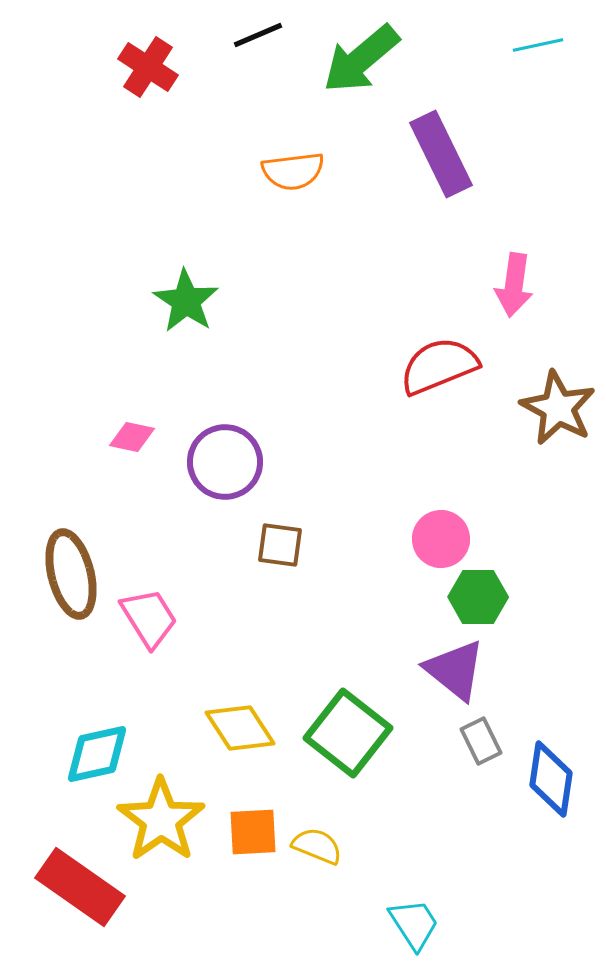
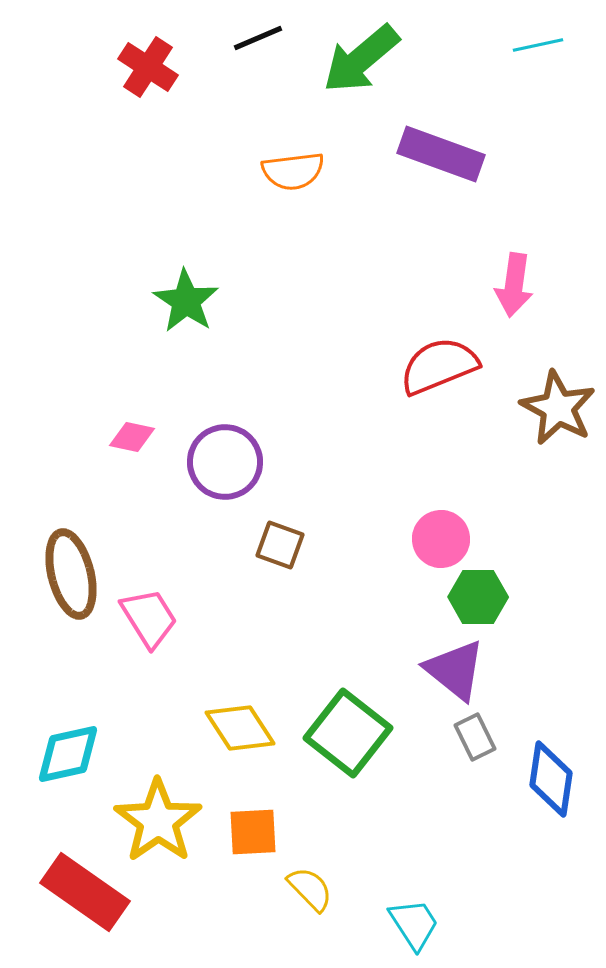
black line: moved 3 px down
purple rectangle: rotated 44 degrees counterclockwise
brown square: rotated 12 degrees clockwise
gray rectangle: moved 6 px left, 4 px up
cyan diamond: moved 29 px left
yellow star: moved 3 px left, 1 px down
yellow semicircle: moved 7 px left, 43 px down; rotated 24 degrees clockwise
red rectangle: moved 5 px right, 5 px down
